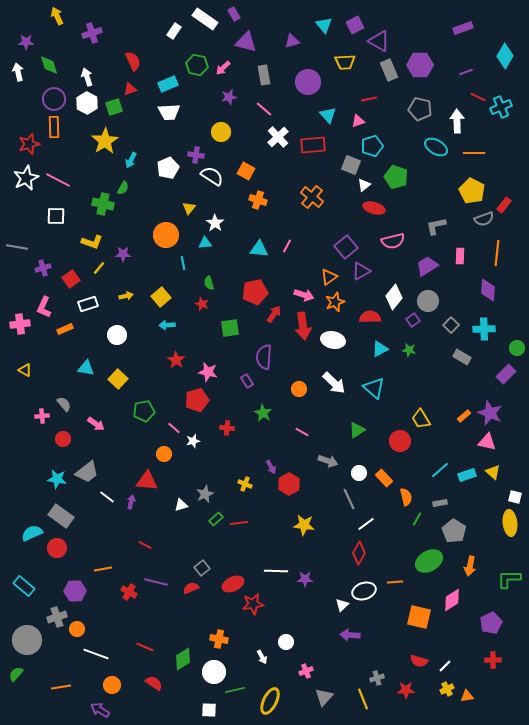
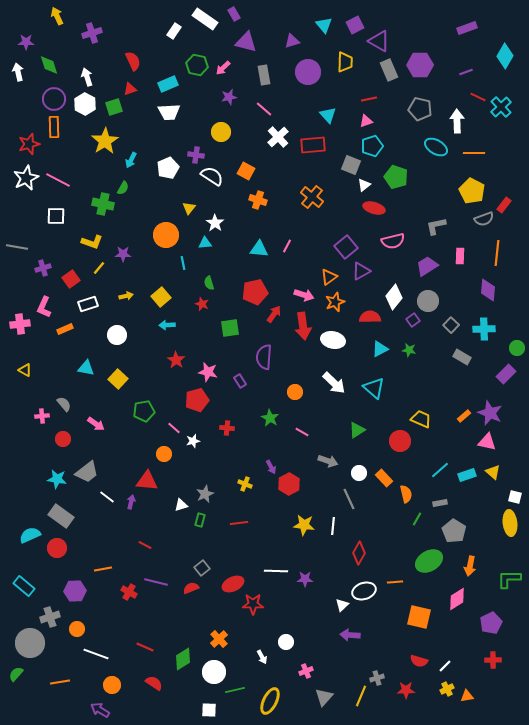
purple rectangle at (463, 28): moved 4 px right
yellow trapezoid at (345, 62): rotated 85 degrees counterclockwise
purple circle at (308, 82): moved 10 px up
white hexagon at (87, 103): moved 2 px left, 1 px down
cyan cross at (501, 107): rotated 20 degrees counterclockwise
pink triangle at (358, 121): moved 8 px right
purple rectangle at (247, 381): moved 7 px left
orange circle at (299, 389): moved 4 px left, 3 px down
green star at (263, 413): moved 7 px right, 5 px down
yellow trapezoid at (421, 419): rotated 145 degrees clockwise
orange semicircle at (406, 497): moved 3 px up
green rectangle at (216, 519): moved 16 px left, 1 px down; rotated 32 degrees counterclockwise
white line at (366, 524): moved 33 px left, 2 px down; rotated 48 degrees counterclockwise
cyan semicircle at (32, 533): moved 2 px left, 2 px down
pink diamond at (452, 600): moved 5 px right, 1 px up
red star at (253, 604): rotated 10 degrees clockwise
gray cross at (57, 617): moved 7 px left
orange cross at (219, 639): rotated 36 degrees clockwise
gray circle at (27, 640): moved 3 px right, 3 px down
orange line at (61, 687): moved 1 px left, 5 px up
yellow line at (363, 699): moved 2 px left, 3 px up; rotated 45 degrees clockwise
